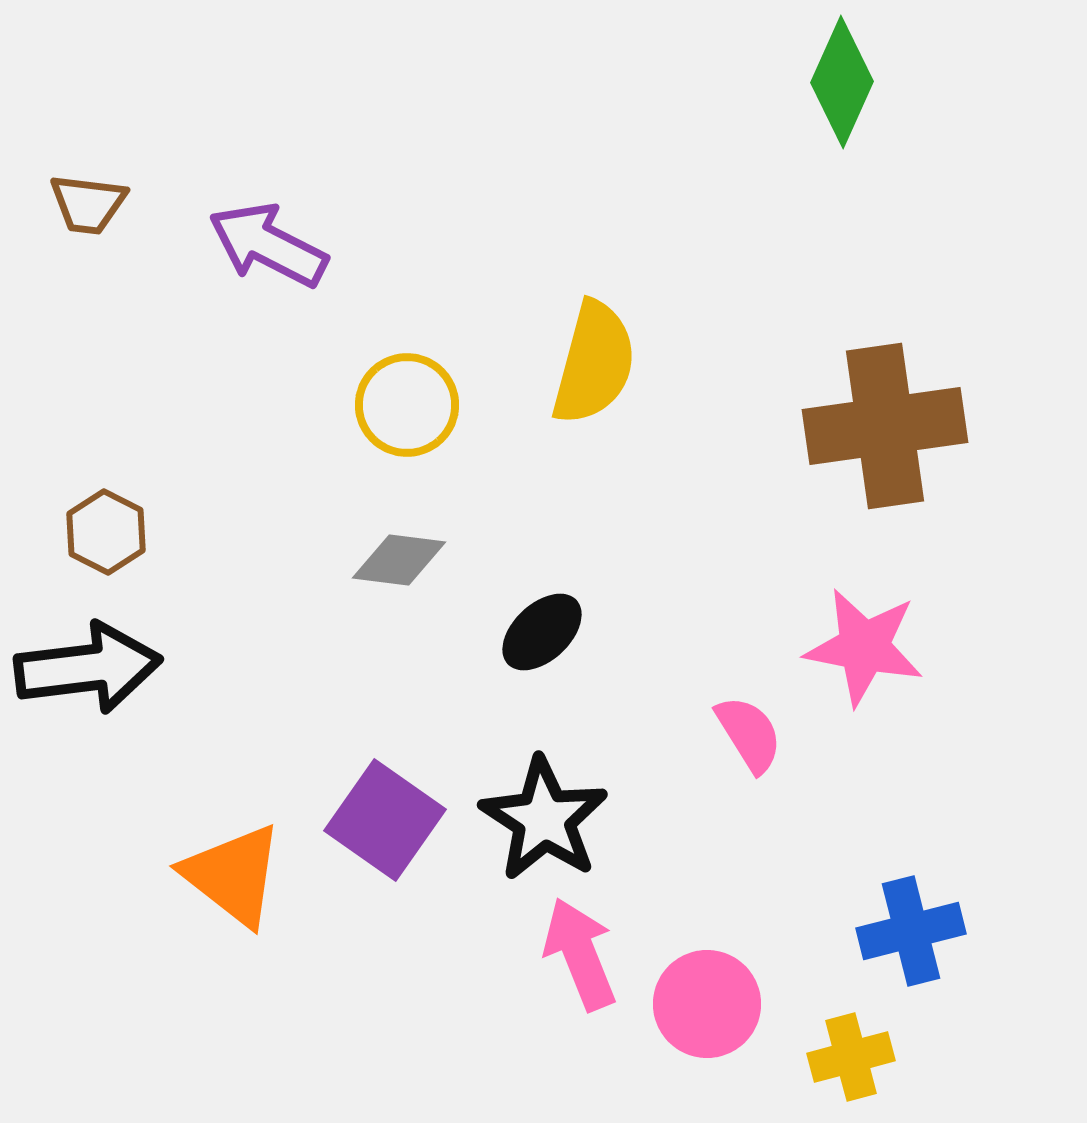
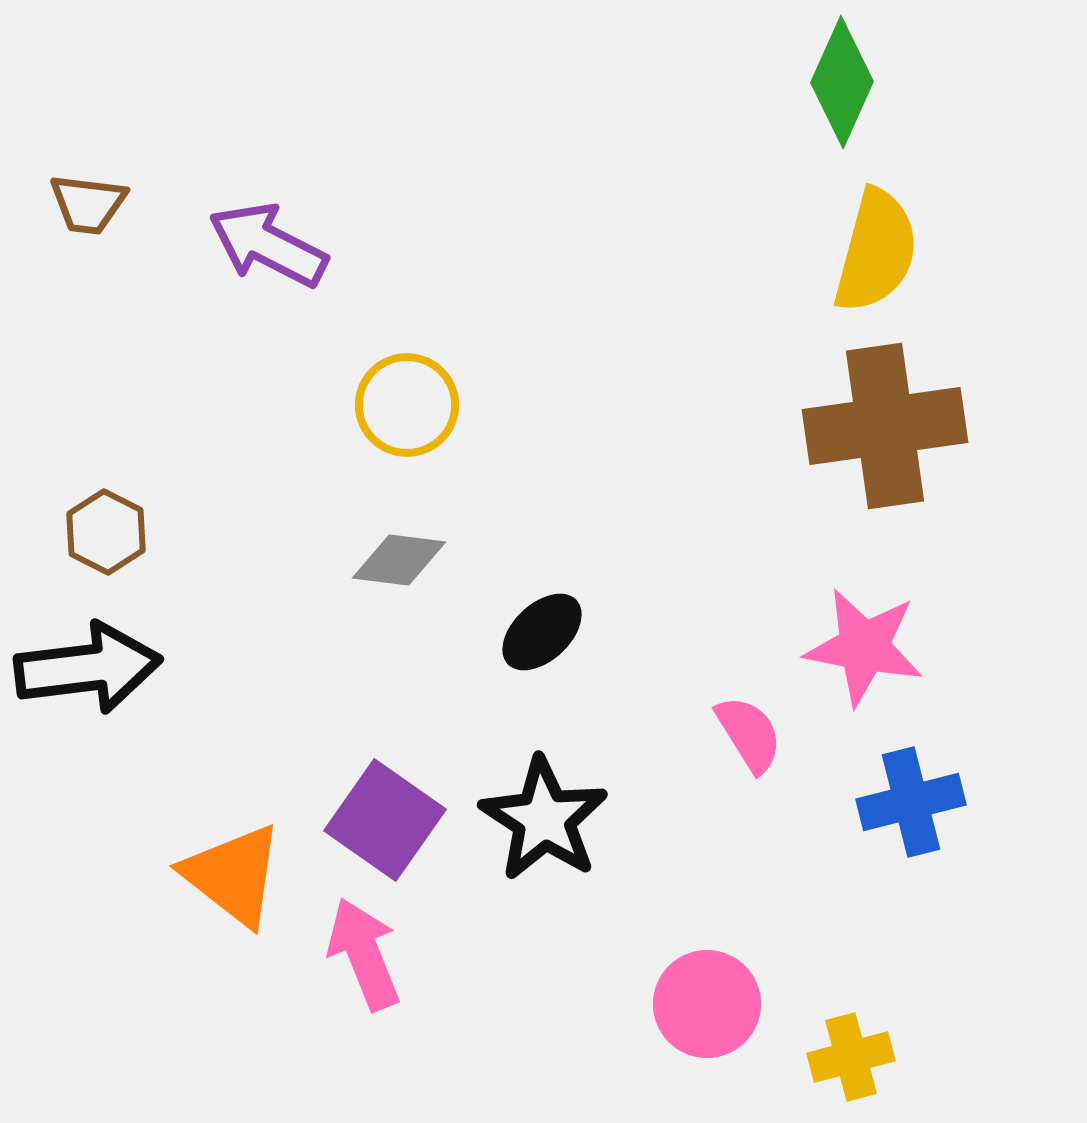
yellow semicircle: moved 282 px right, 112 px up
blue cross: moved 129 px up
pink arrow: moved 216 px left
